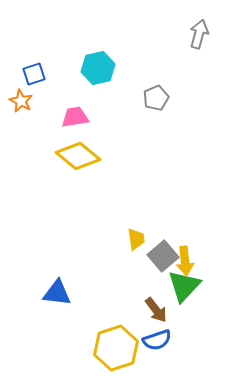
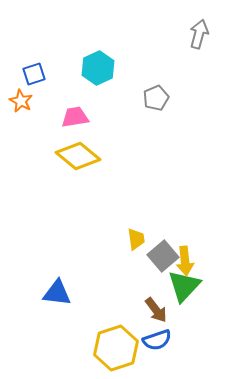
cyan hexagon: rotated 12 degrees counterclockwise
